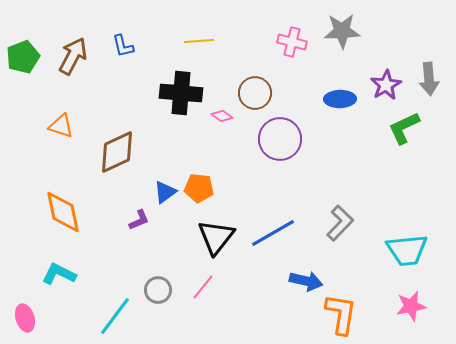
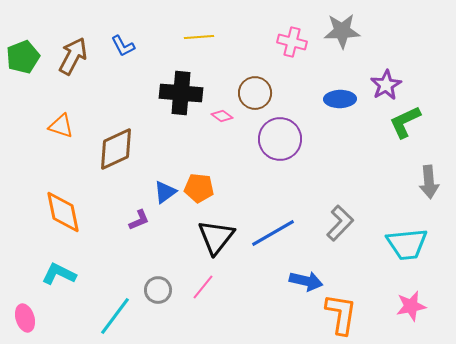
yellow line: moved 4 px up
blue L-shape: rotated 15 degrees counterclockwise
gray arrow: moved 103 px down
green L-shape: moved 1 px right, 6 px up
brown diamond: moved 1 px left, 3 px up
cyan trapezoid: moved 6 px up
